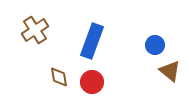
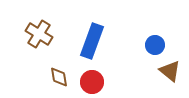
brown cross: moved 4 px right, 4 px down; rotated 24 degrees counterclockwise
